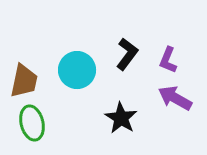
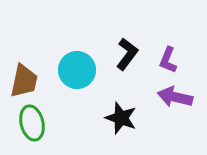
purple arrow: moved 1 px up; rotated 16 degrees counterclockwise
black star: rotated 12 degrees counterclockwise
